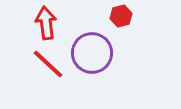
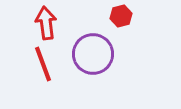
purple circle: moved 1 px right, 1 px down
red line: moved 5 px left; rotated 27 degrees clockwise
